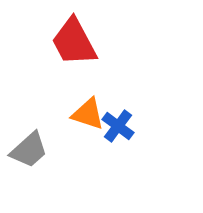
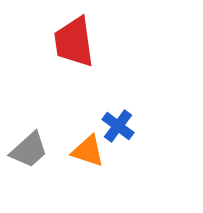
red trapezoid: rotated 20 degrees clockwise
orange triangle: moved 37 px down
